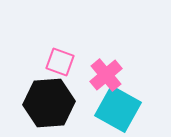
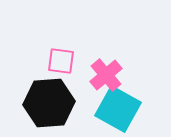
pink square: moved 1 px right, 1 px up; rotated 12 degrees counterclockwise
